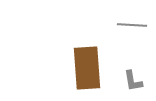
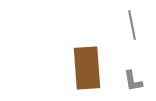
gray line: rotated 76 degrees clockwise
